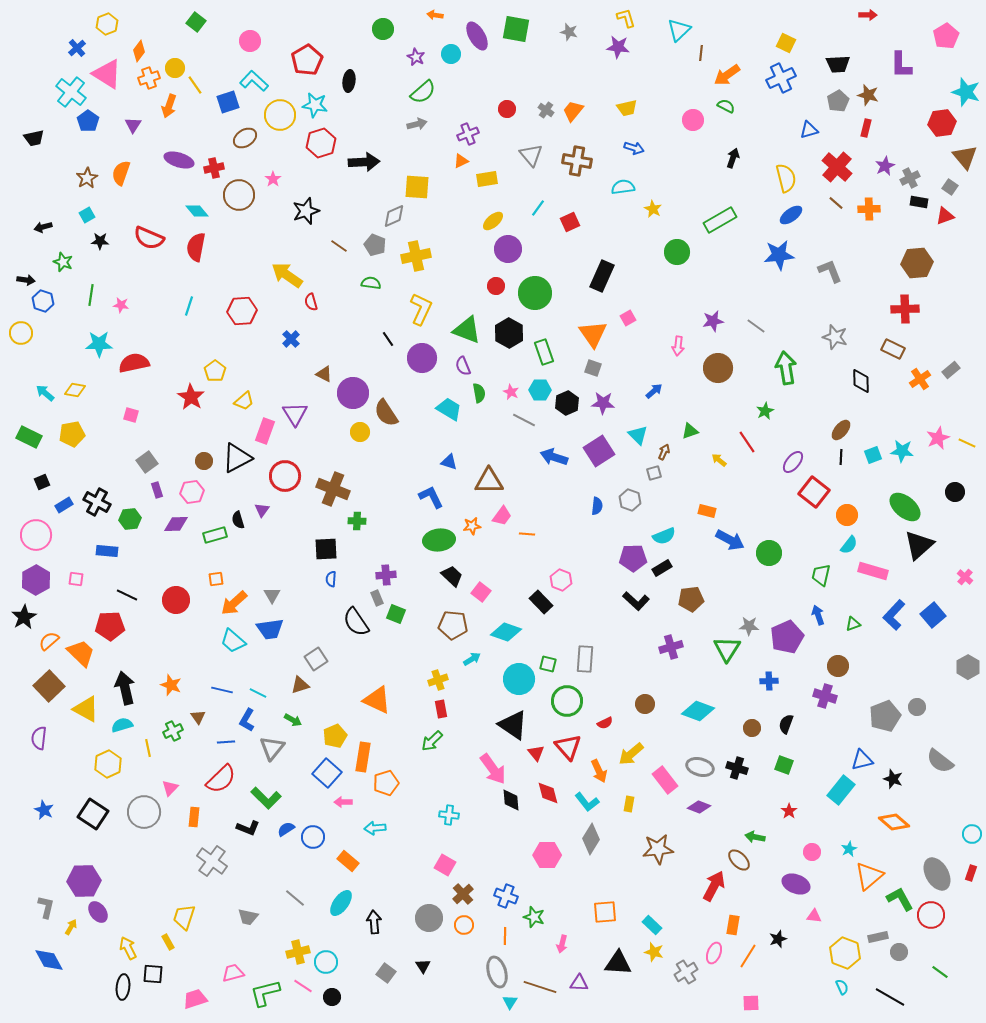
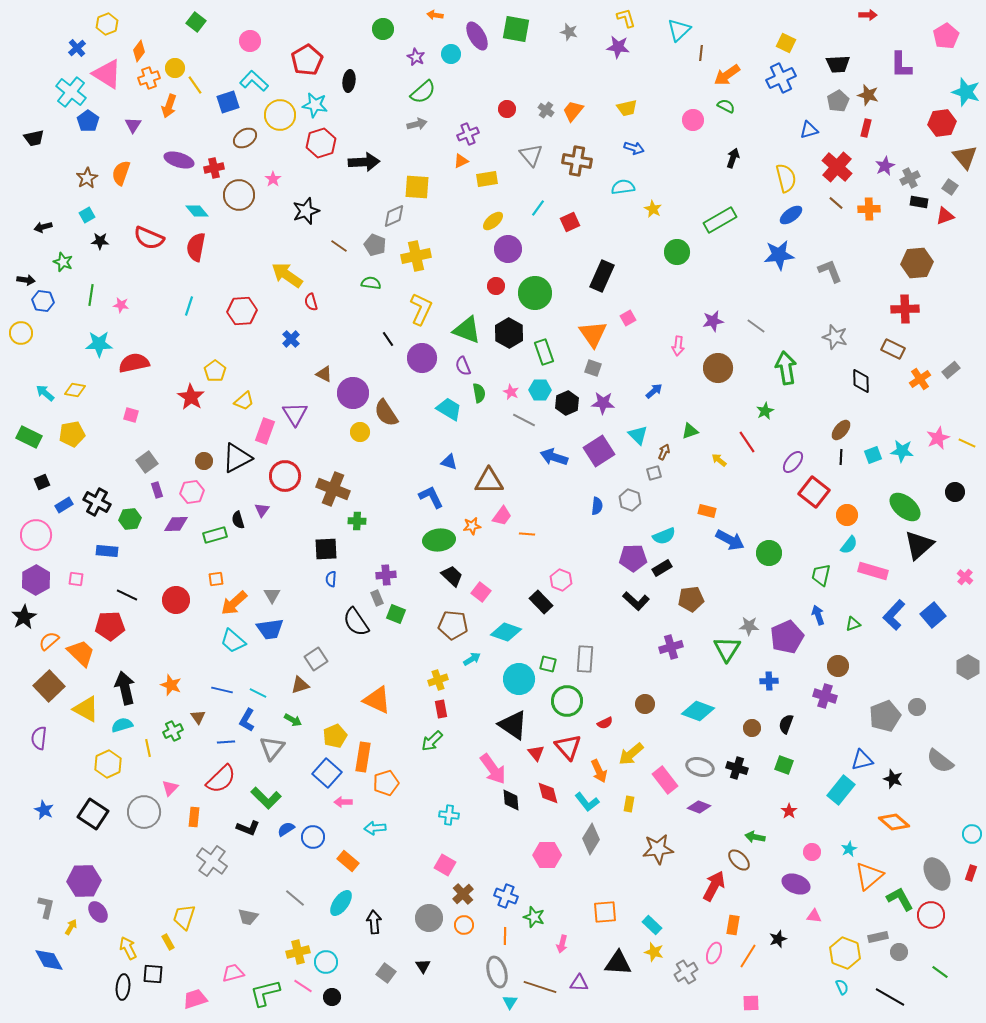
blue hexagon at (43, 301): rotated 10 degrees counterclockwise
